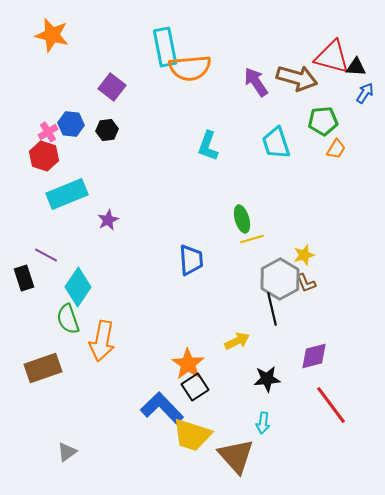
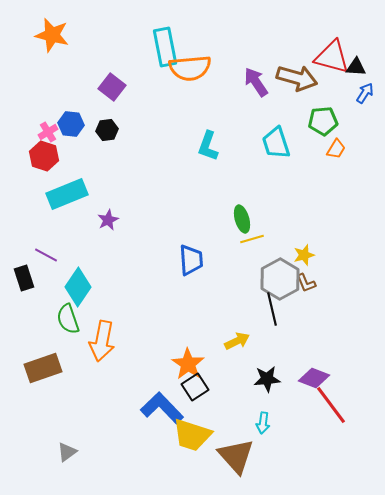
purple diamond at (314, 356): moved 22 px down; rotated 36 degrees clockwise
